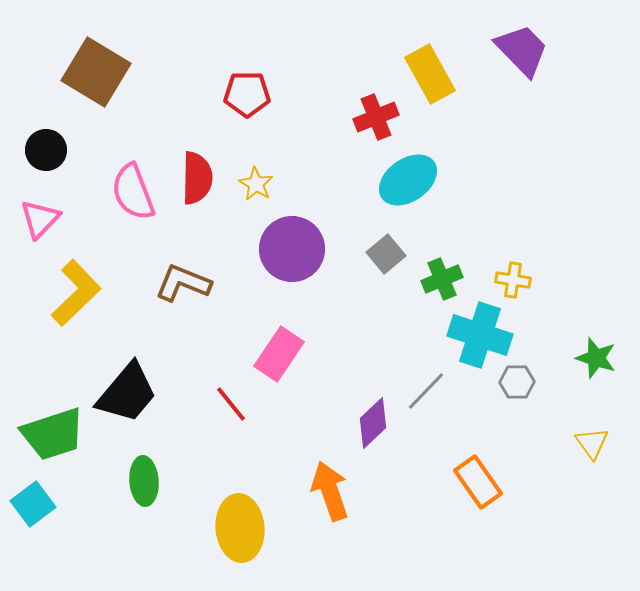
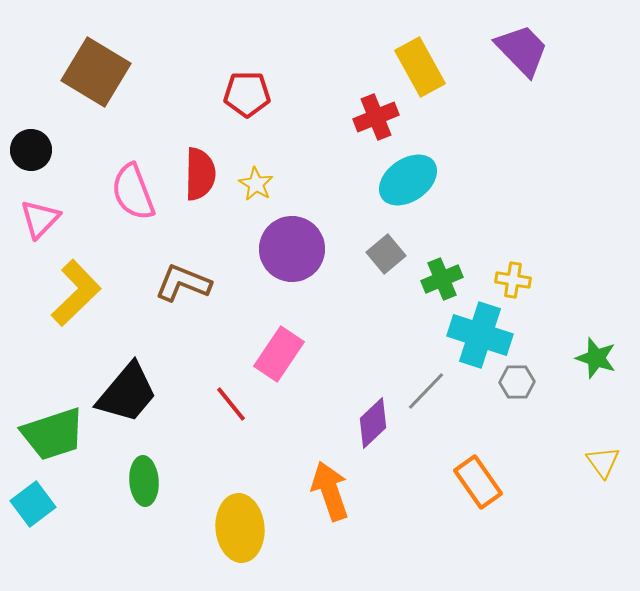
yellow rectangle: moved 10 px left, 7 px up
black circle: moved 15 px left
red semicircle: moved 3 px right, 4 px up
yellow triangle: moved 11 px right, 19 px down
